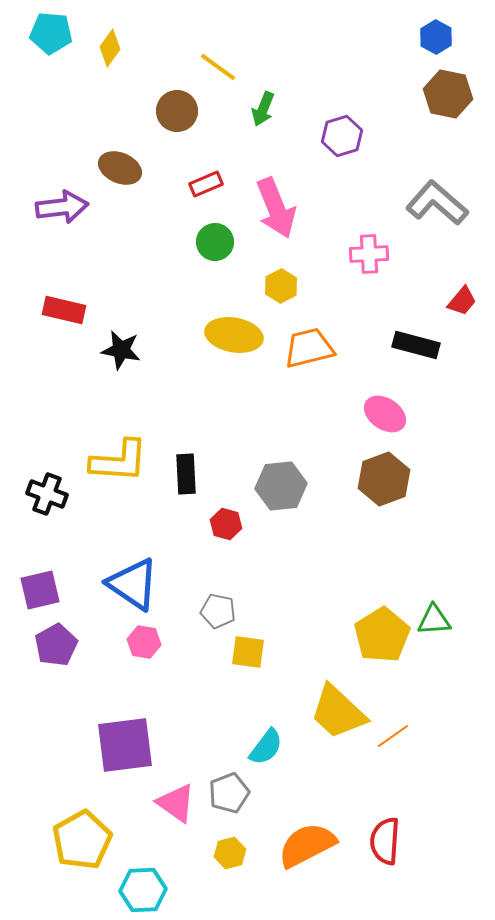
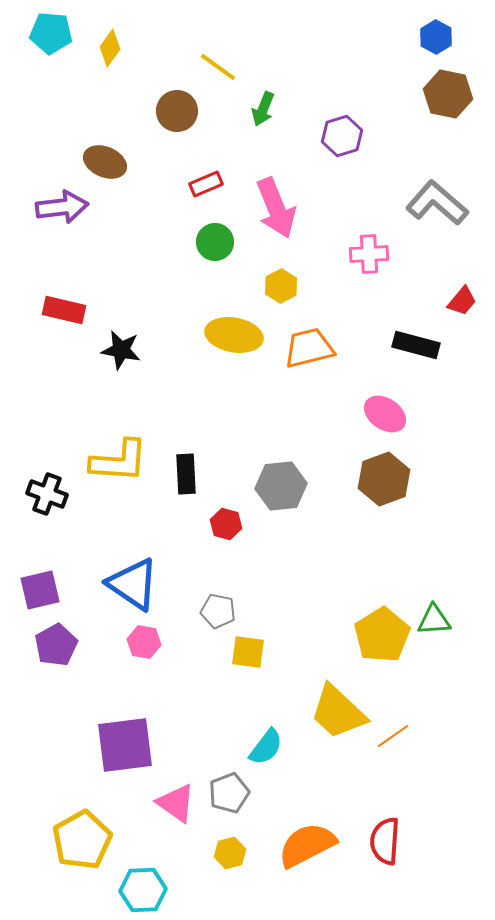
brown ellipse at (120, 168): moved 15 px left, 6 px up
